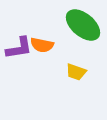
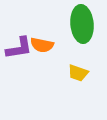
green ellipse: moved 1 px left, 1 px up; rotated 45 degrees clockwise
yellow trapezoid: moved 2 px right, 1 px down
